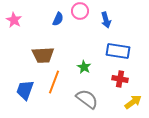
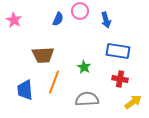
blue trapezoid: rotated 25 degrees counterclockwise
gray semicircle: rotated 40 degrees counterclockwise
